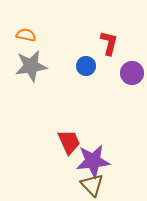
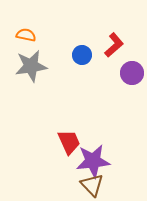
red L-shape: moved 5 px right, 2 px down; rotated 35 degrees clockwise
blue circle: moved 4 px left, 11 px up
